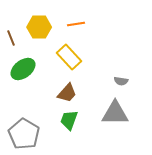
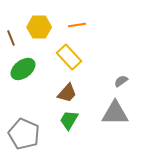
orange line: moved 1 px right, 1 px down
gray semicircle: rotated 136 degrees clockwise
green trapezoid: rotated 10 degrees clockwise
gray pentagon: rotated 8 degrees counterclockwise
